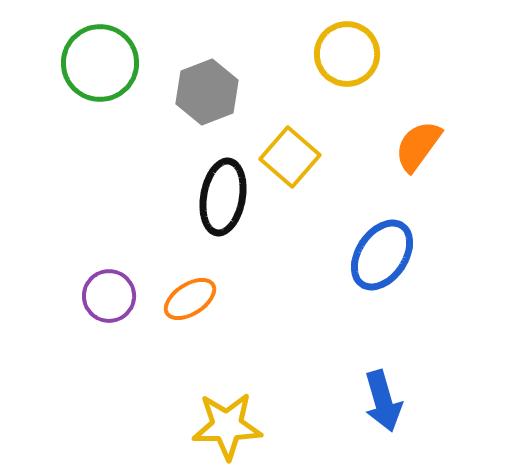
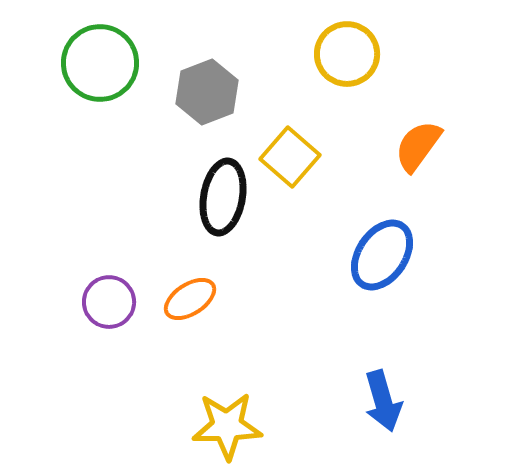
purple circle: moved 6 px down
